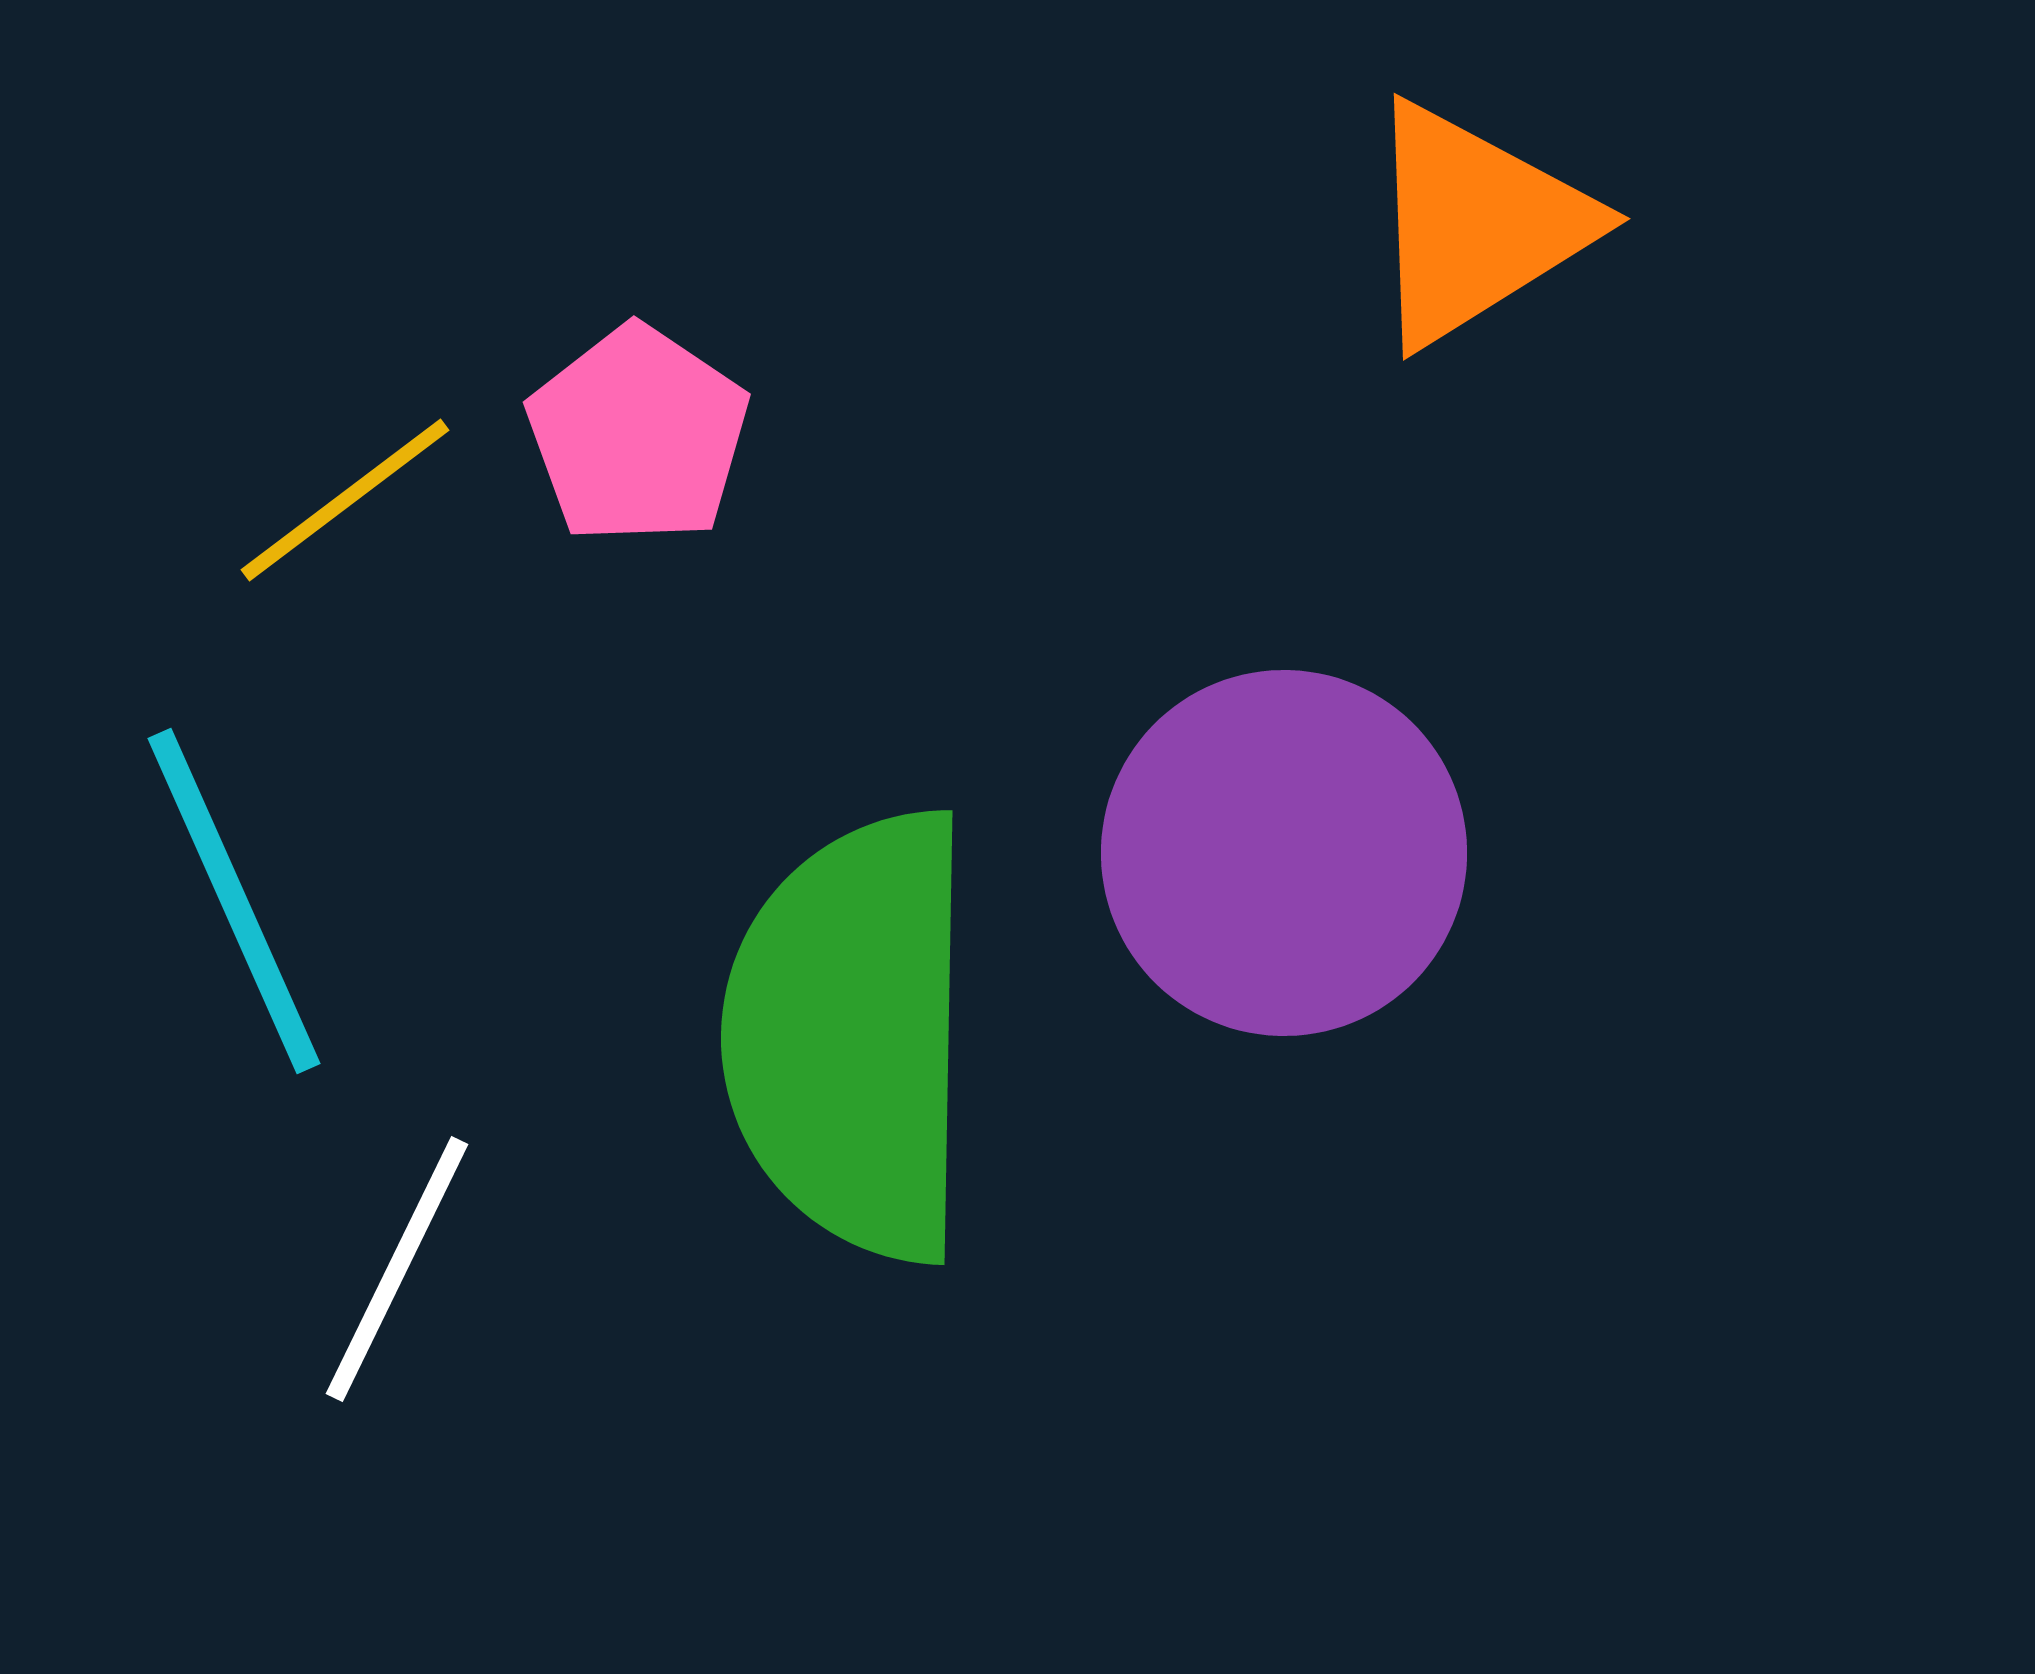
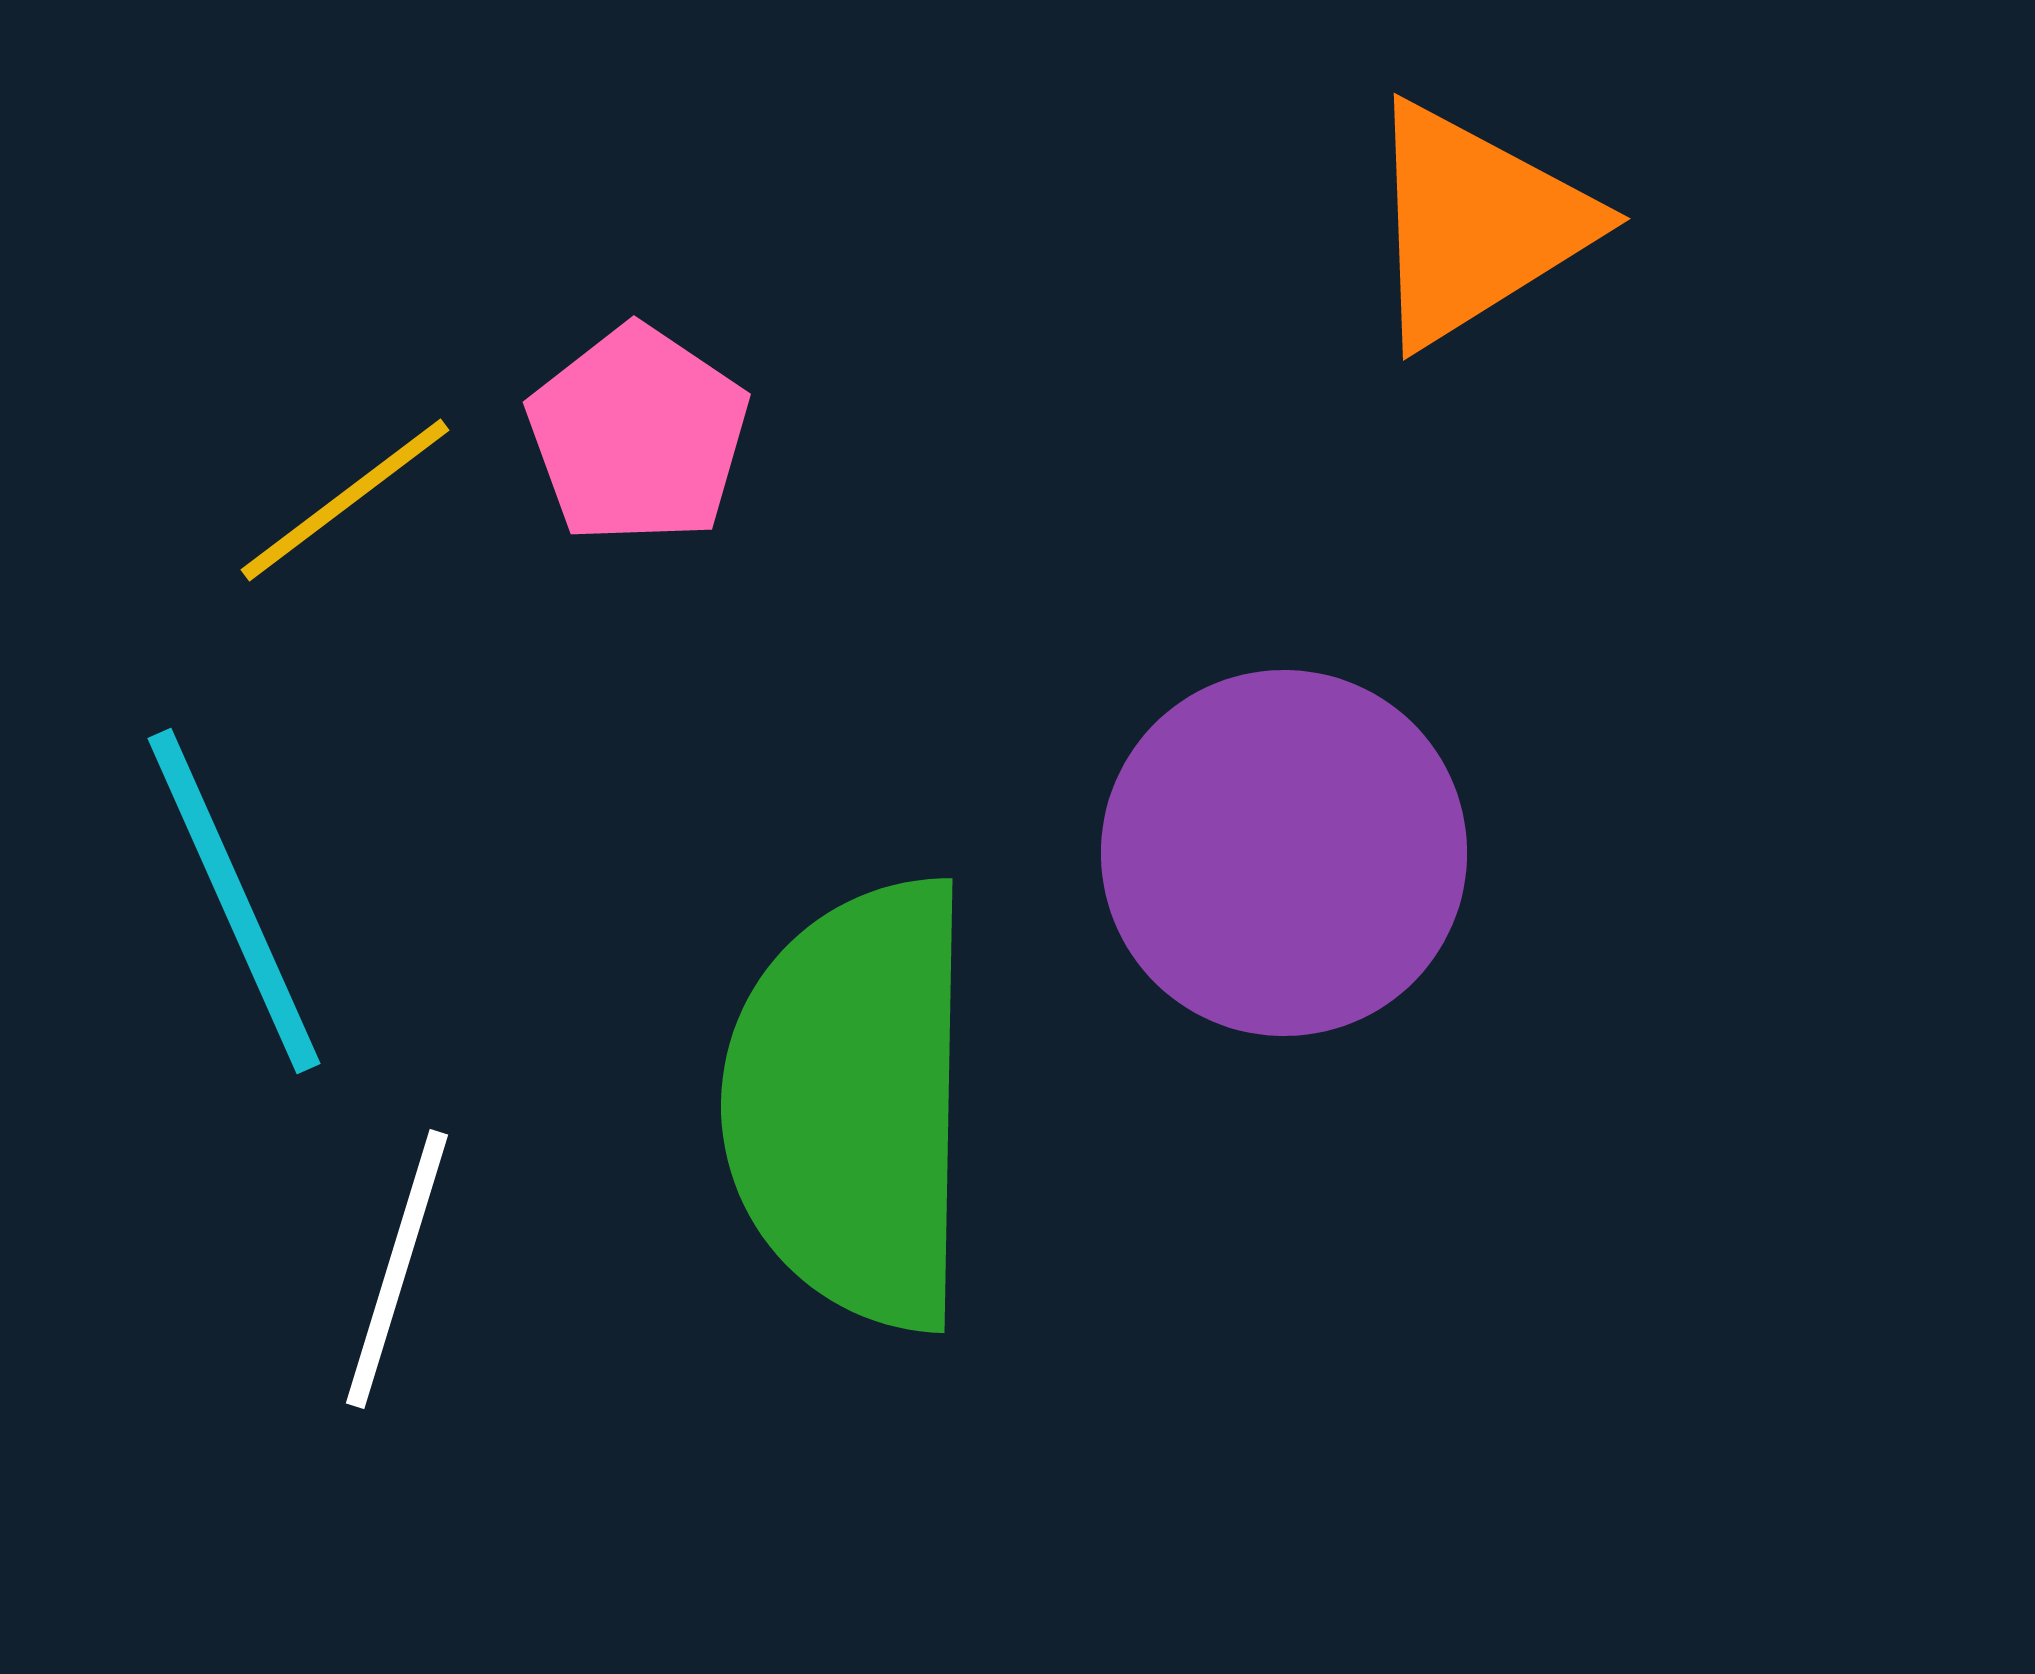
green semicircle: moved 68 px down
white line: rotated 9 degrees counterclockwise
